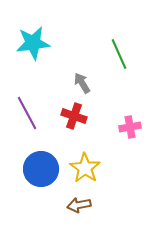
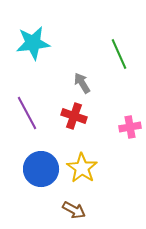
yellow star: moved 3 px left
brown arrow: moved 5 px left, 5 px down; rotated 140 degrees counterclockwise
